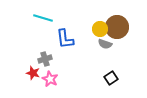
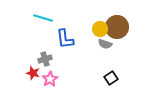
pink star: rotated 14 degrees clockwise
